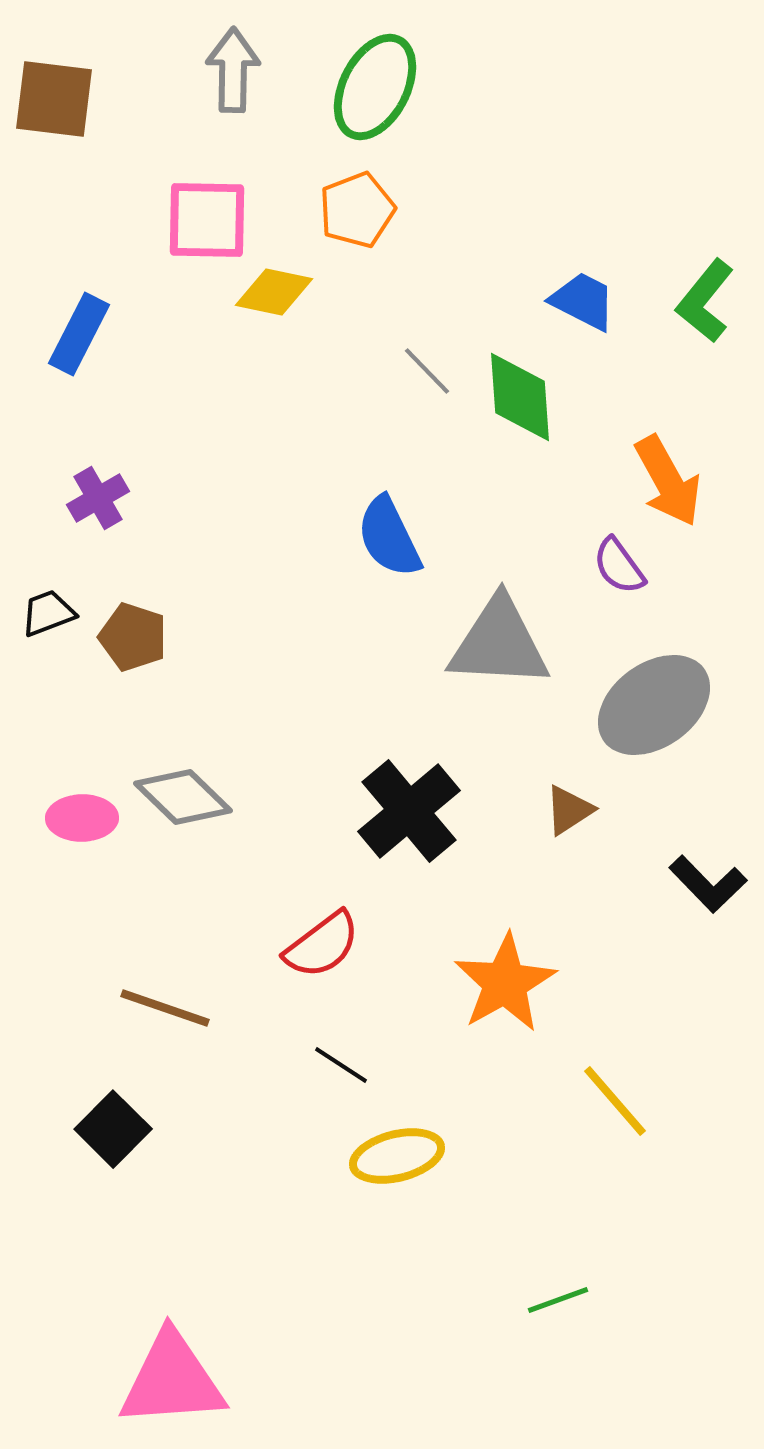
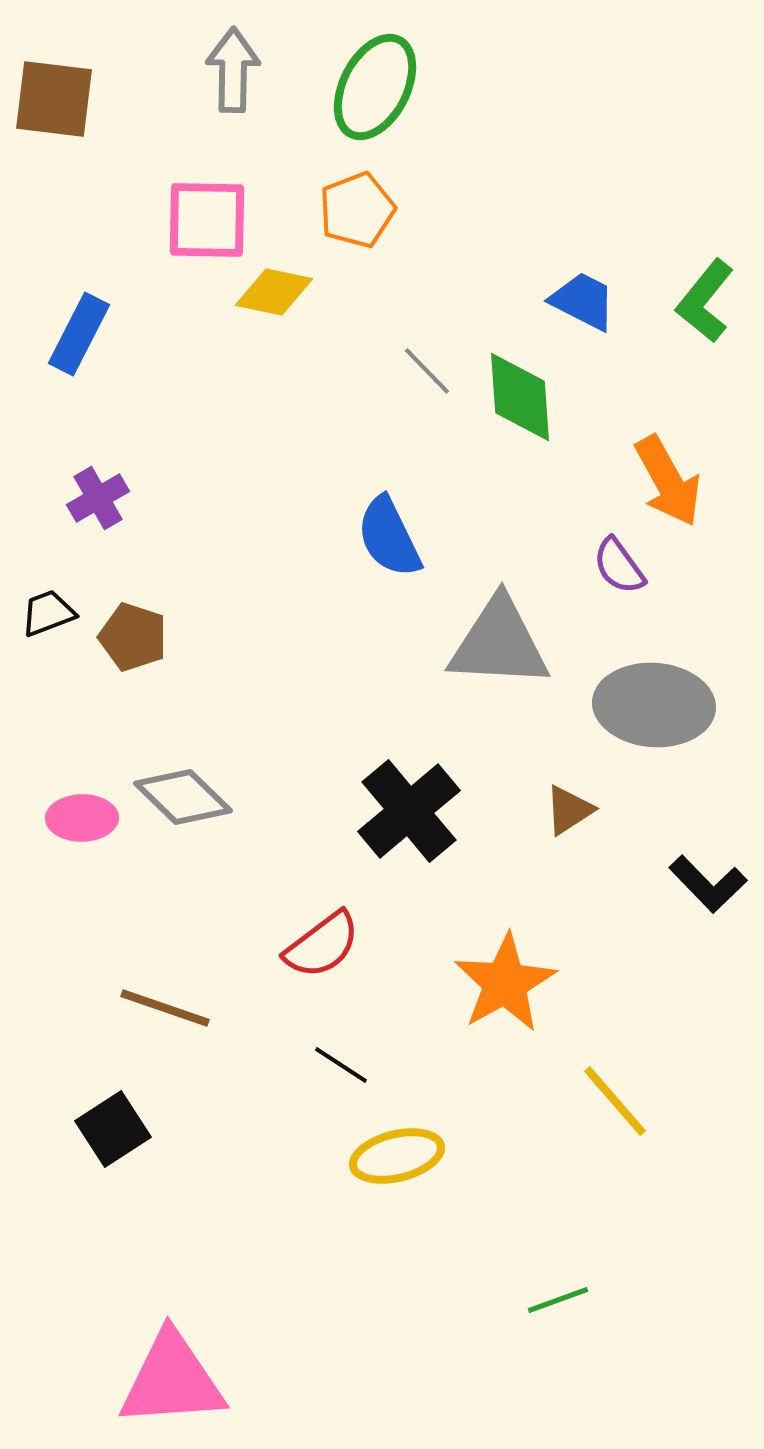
gray ellipse: rotated 40 degrees clockwise
black square: rotated 12 degrees clockwise
